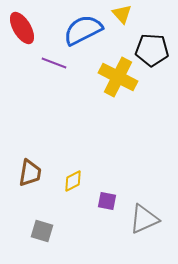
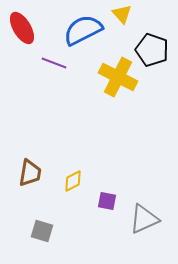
black pentagon: rotated 16 degrees clockwise
